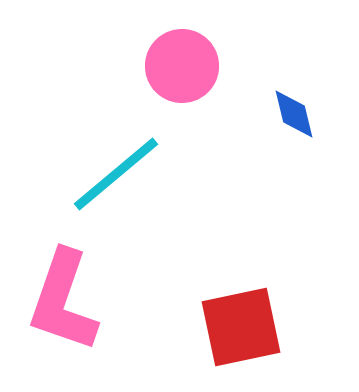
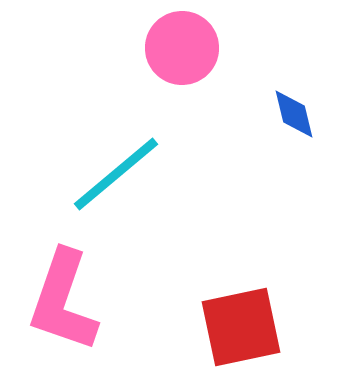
pink circle: moved 18 px up
